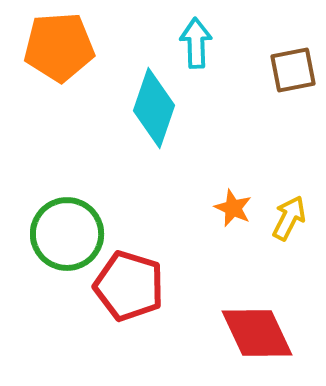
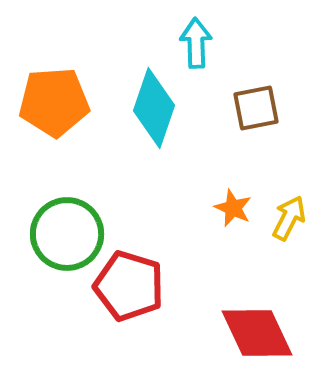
orange pentagon: moved 5 px left, 55 px down
brown square: moved 37 px left, 38 px down
